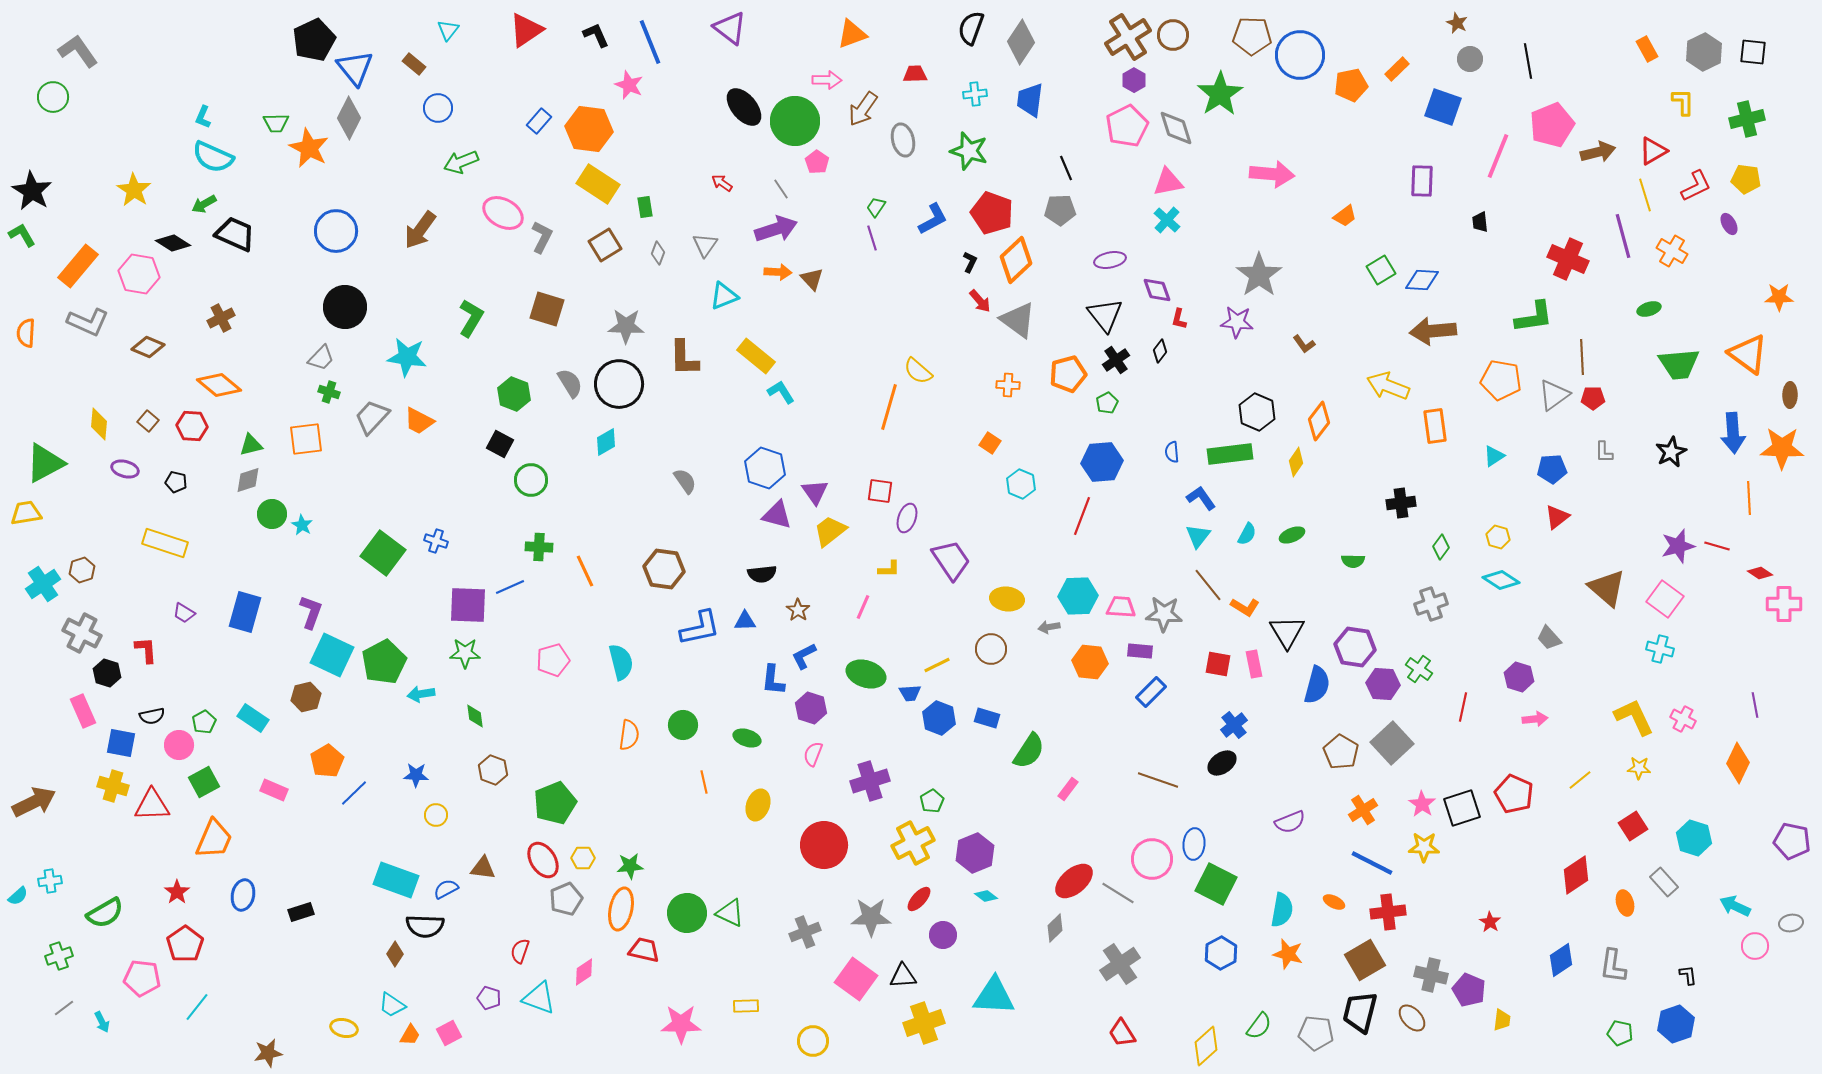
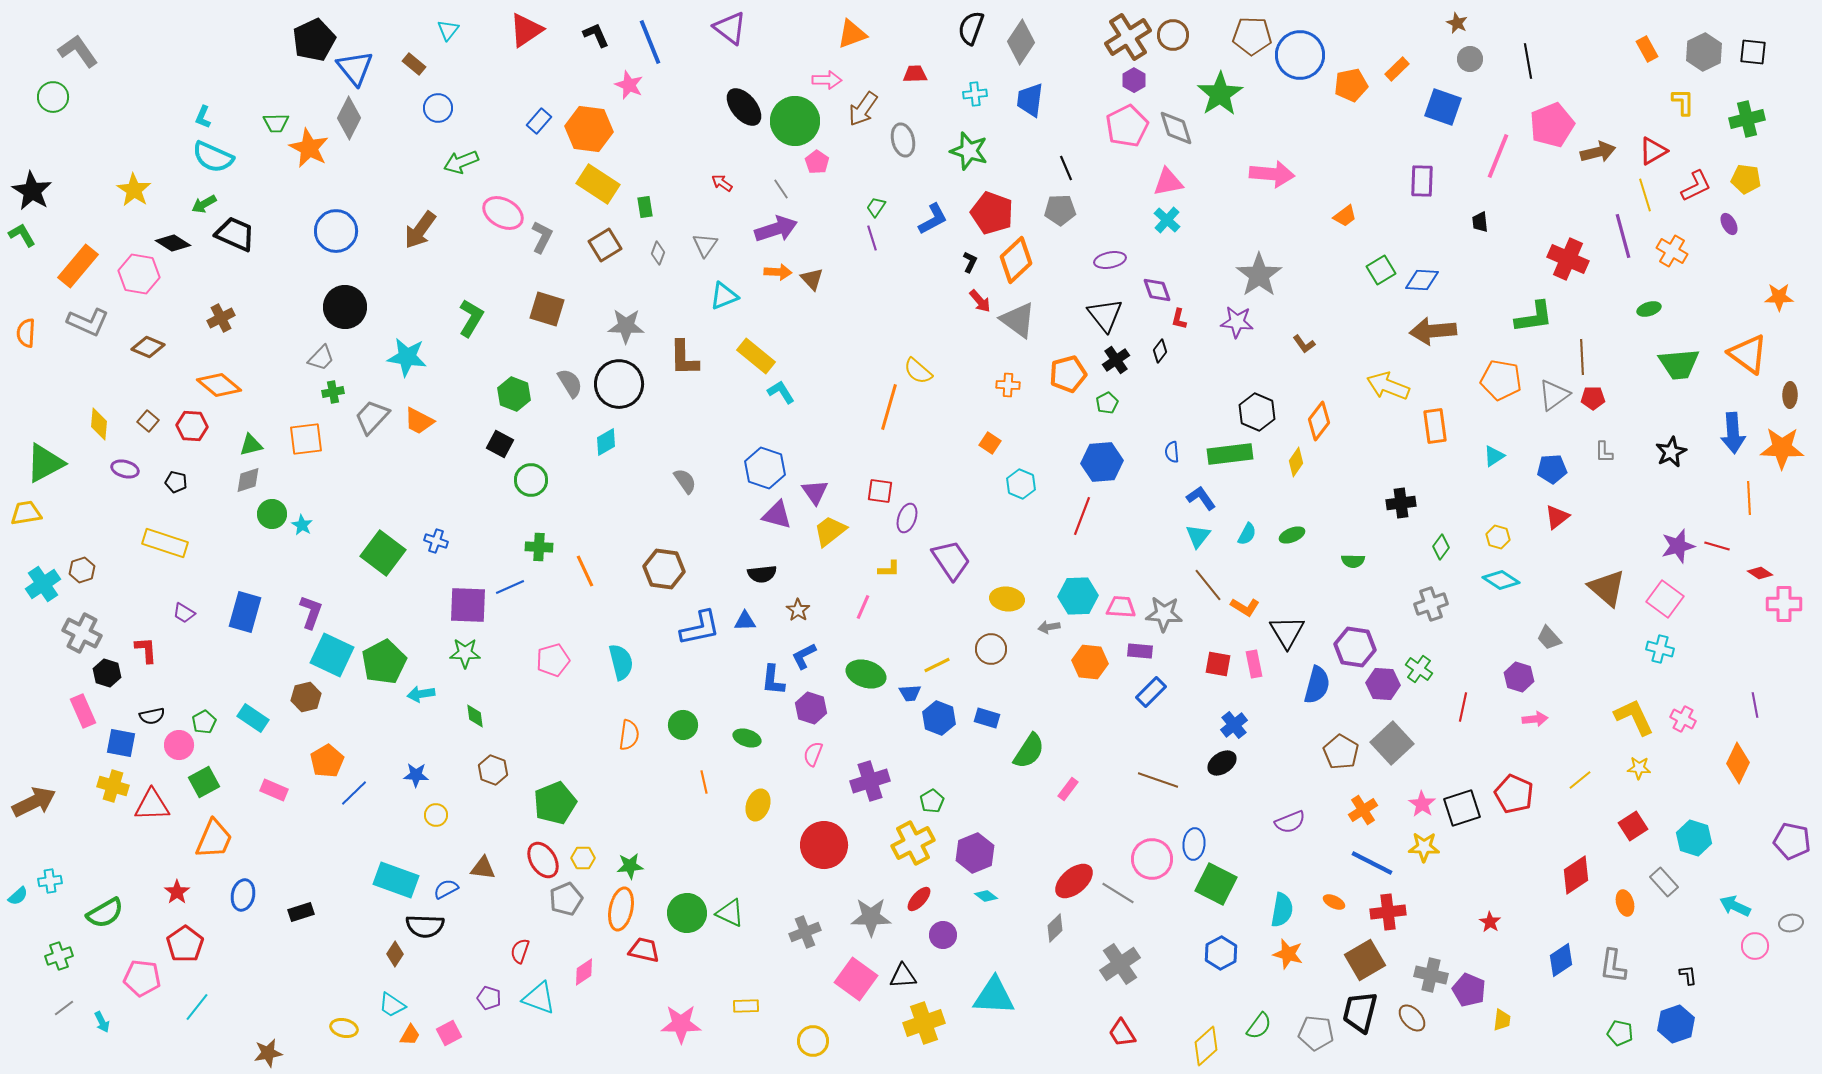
green cross at (329, 392): moved 4 px right; rotated 30 degrees counterclockwise
